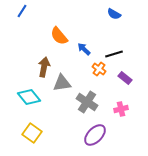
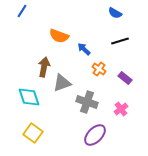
blue semicircle: moved 1 px right, 1 px up
orange semicircle: rotated 30 degrees counterclockwise
black line: moved 6 px right, 13 px up
gray triangle: rotated 12 degrees counterclockwise
cyan diamond: rotated 20 degrees clockwise
gray cross: rotated 15 degrees counterclockwise
pink cross: rotated 24 degrees counterclockwise
yellow square: moved 1 px right
